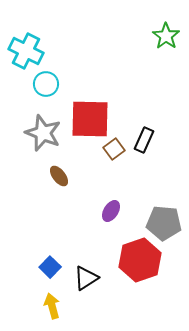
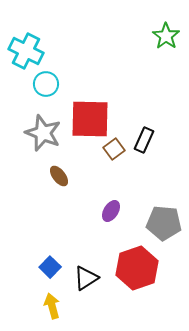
red hexagon: moved 3 px left, 8 px down
